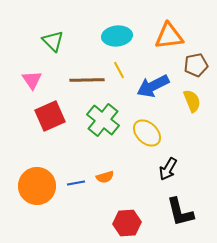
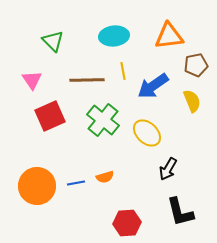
cyan ellipse: moved 3 px left
yellow line: moved 4 px right, 1 px down; rotated 18 degrees clockwise
blue arrow: rotated 8 degrees counterclockwise
